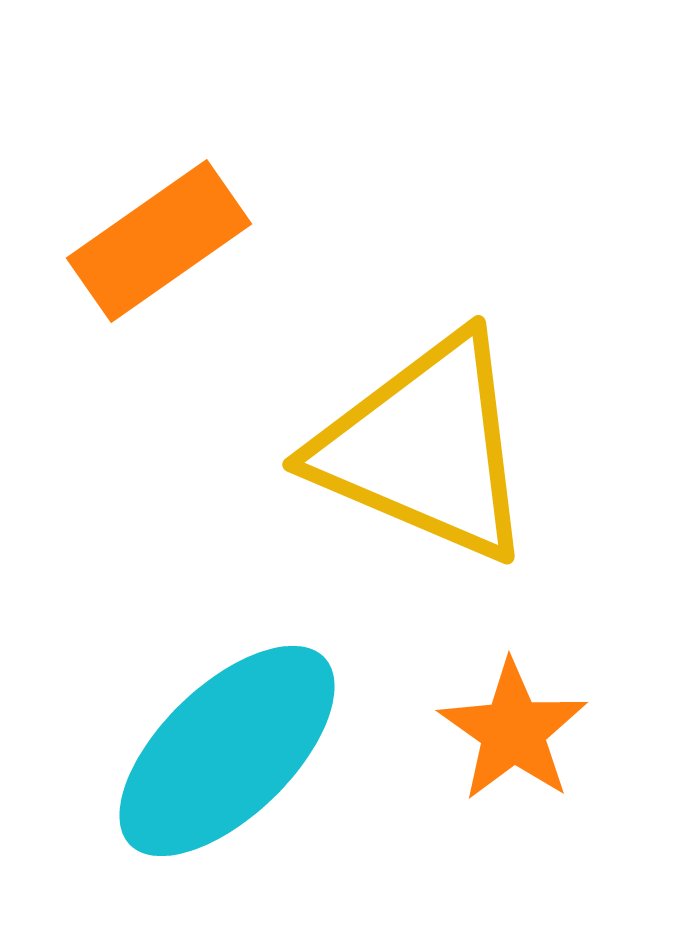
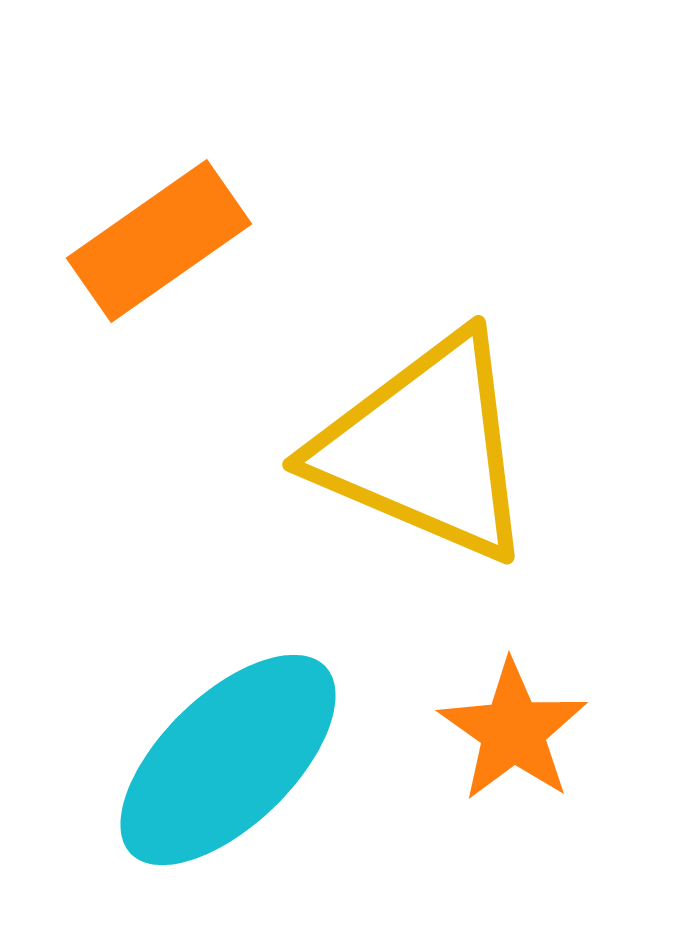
cyan ellipse: moved 1 px right, 9 px down
